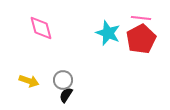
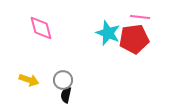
pink line: moved 1 px left, 1 px up
red pentagon: moved 7 px left; rotated 20 degrees clockwise
yellow arrow: moved 1 px up
black semicircle: rotated 21 degrees counterclockwise
